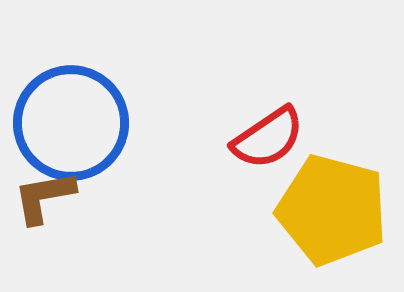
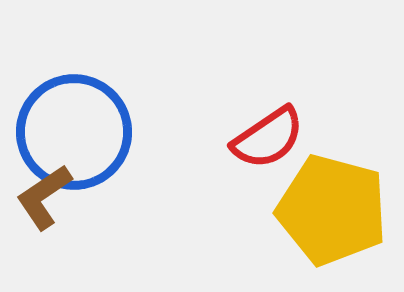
blue circle: moved 3 px right, 9 px down
brown L-shape: rotated 24 degrees counterclockwise
